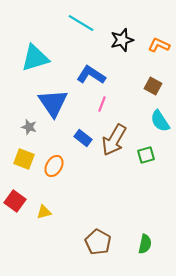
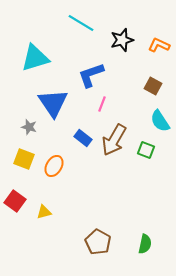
blue L-shape: rotated 52 degrees counterclockwise
green square: moved 5 px up; rotated 36 degrees clockwise
